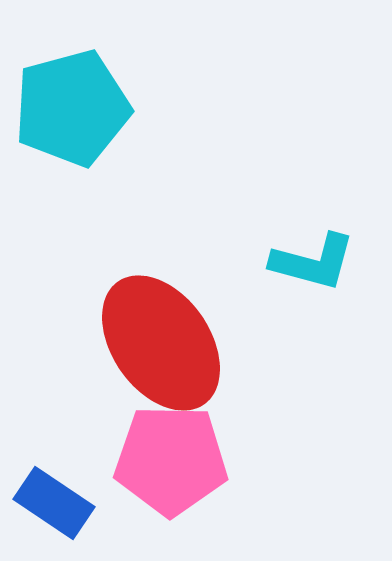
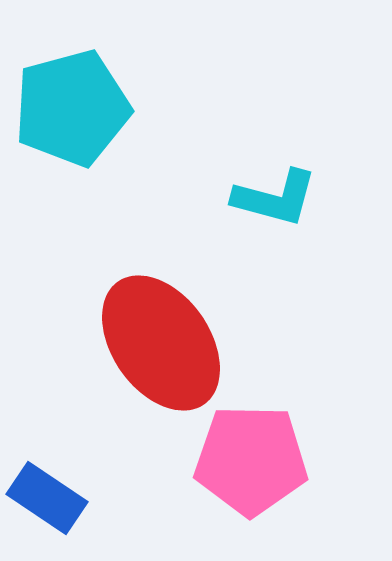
cyan L-shape: moved 38 px left, 64 px up
pink pentagon: moved 80 px right
blue rectangle: moved 7 px left, 5 px up
